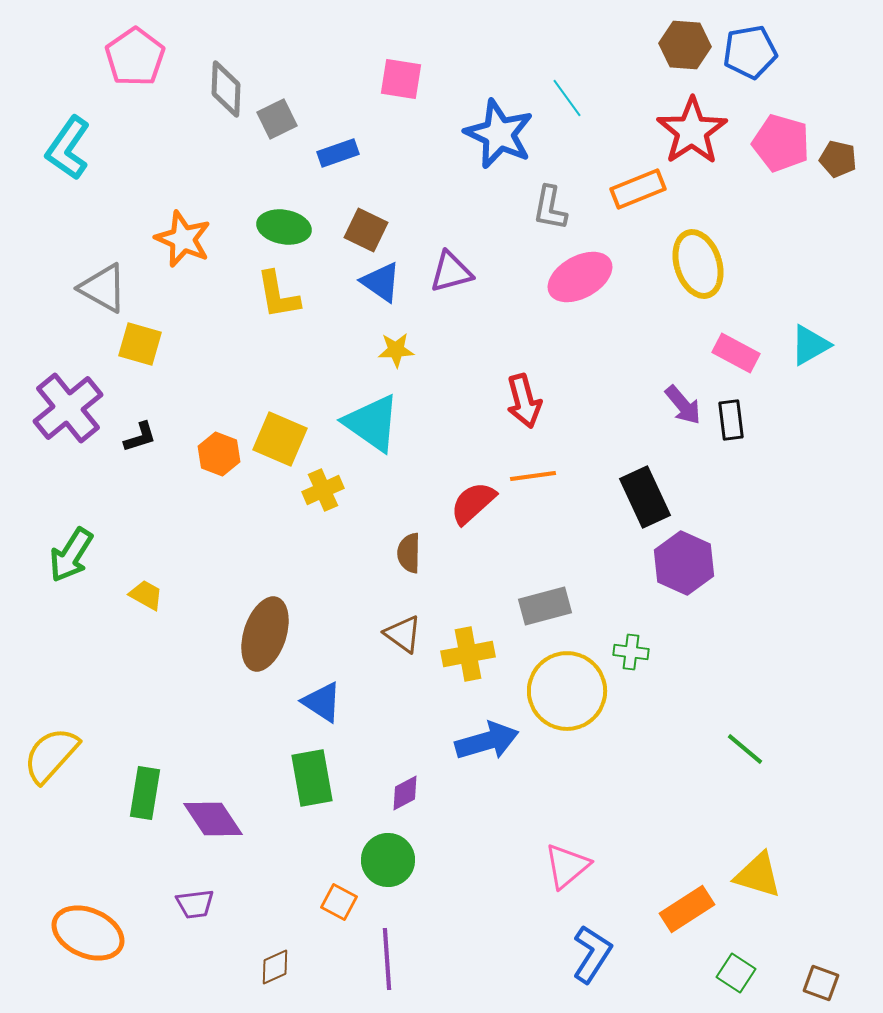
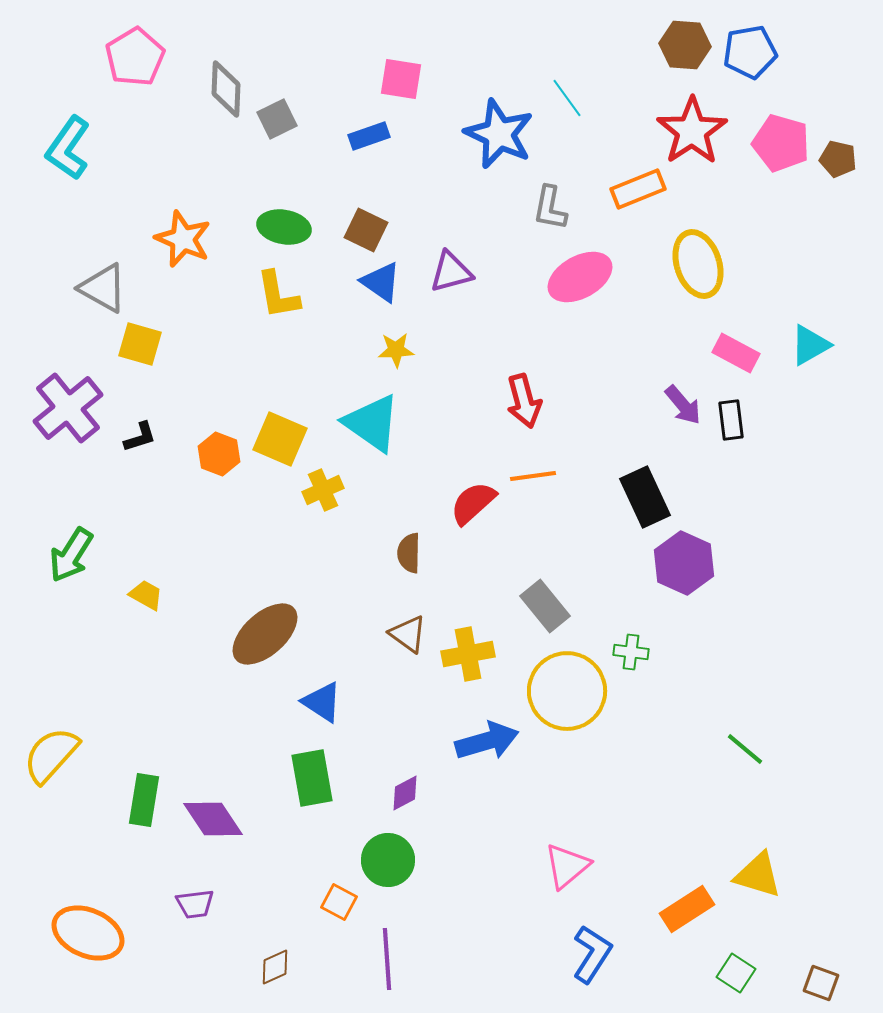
pink pentagon at (135, 57): rotated 4 degrees clockwise
blue rectangle at (338, 153): moved 31 px right, 17 px up
gray rectangle at (545, 606): rotated 66 degrees clockwise
brown ellipse at (265, 634): rotated 30 degrees clockwise
brown triangle at (403, 634): moved 5 px right
green rectangle at (145, 793): moved 1 px left, 7 px down
